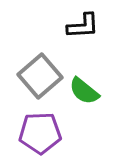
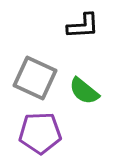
gray square: moved 5 px left, 2 px down; rotated 24 degrees counterclockwise
